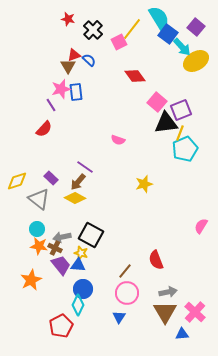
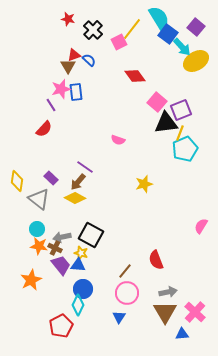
yellow diamond at (17, 181): rotated 65 degrees counterclockwise
